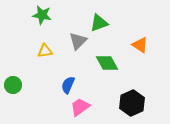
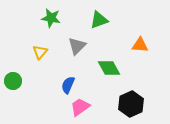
green star: moved 9 px right, 3 px down
green triangle: moved 3 px up
gray triangle: moved 1 px left, 5 px down
orange triangle: rotated 30 degrees counterclockwise
yellow triangle: moved 5 px left, 1 px down; rotated 42 degrees counterclockwise
green diamond: moved 2 px right, 5 px down
green circle: moved 4 px up
black hexagon: moved 1 px left, 1 px down
